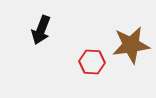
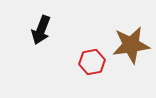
red hexagon: rotated 15 degrees counterclockwise
